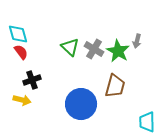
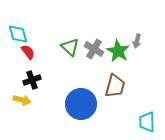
red semicircle: moved 7 px right
